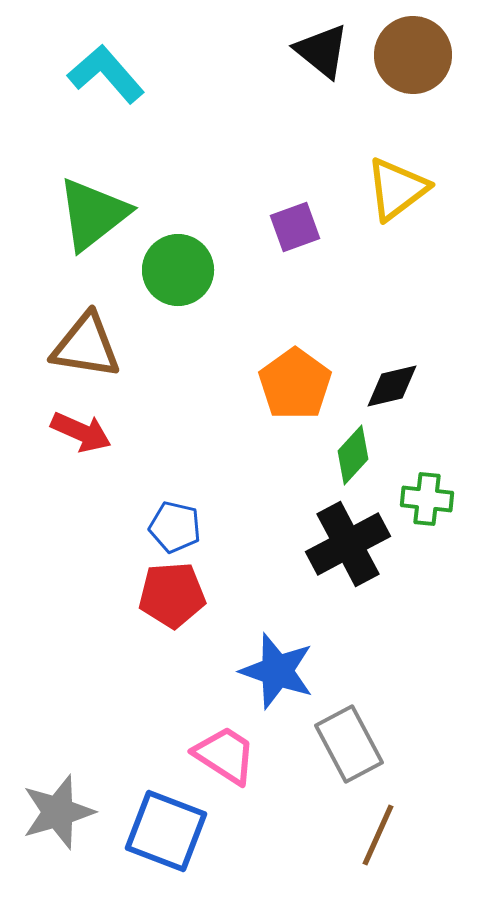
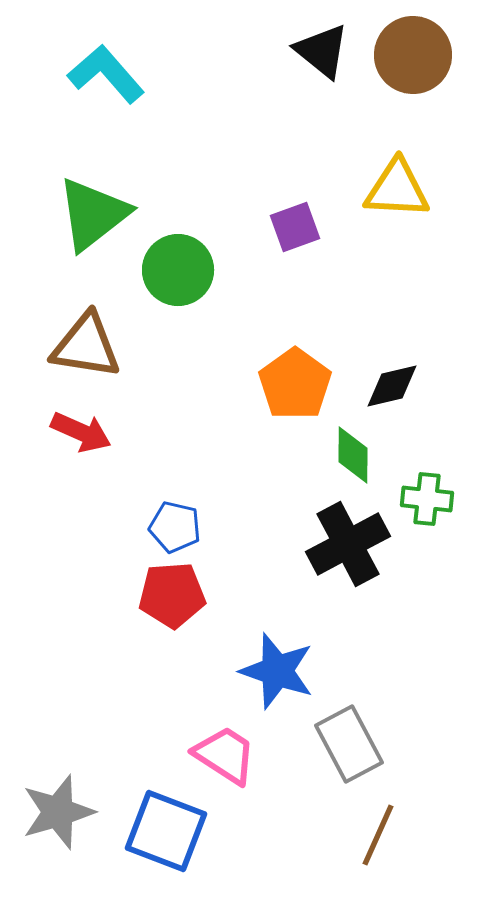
yellow triangle: rotated 40 degrees clockwise
green diamond: rotated 42 degrees counterclockwise
